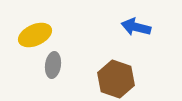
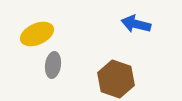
blue arrow: moved 3 px up
yellow ellipse: moved 2 px right, 1 px up
